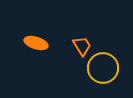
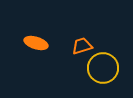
orange trapezoid: rotated 75 degrees counterclockwise
